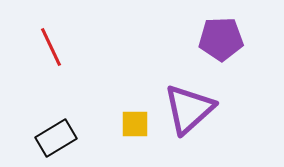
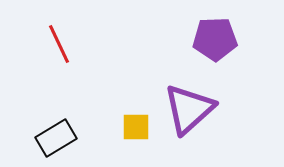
purple pentagon: moved 6 px left
red line: moved 8 px right, 3 px up
yellow square: moved 1 px right, 3 px down
